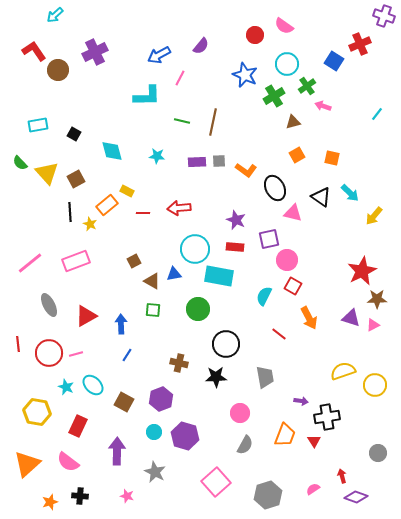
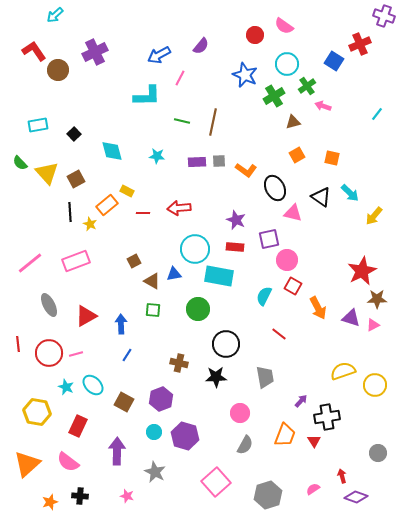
black square at (74, 134): rotated 16 degrees clockwise
orange arrow at (309, 318): moved 9 px right, 10 px up
purple arrow at (301, 401): rotated 56 degrees counterclockwise
